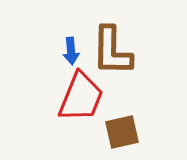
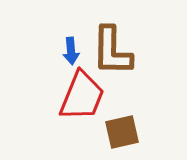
red trapezoid: moved 1 px right, 1 px up
